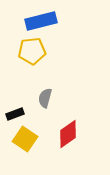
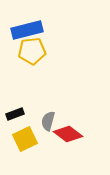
blue rectangle: moved 14 px left, 9 px down
gray semicircle: moved 3 px right, 23 px down
red diamond: rotated 72 degrees clockwise
yellow square: rotated 30 degrees clockwise
